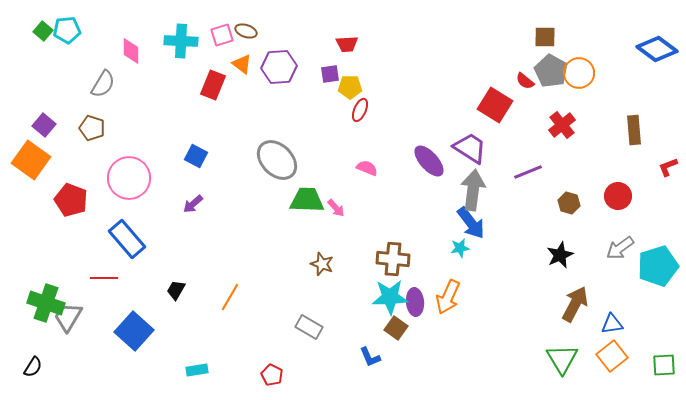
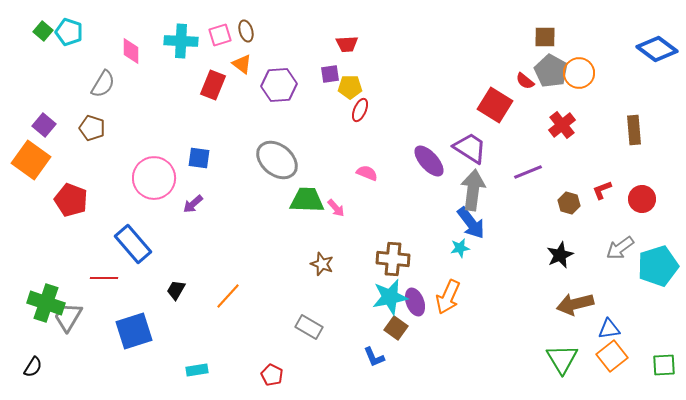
cyan pentagon at (67, 30): moved 2 px right, 2 px down; rotated 24 degrees clockwise
brown ellipse at (246, 31): rotated 55 degrees clockwise
pink square at (222, 35): moved 2 px left
purple hexagon at (279, 67): moved 18 px down
blue square at (196, 156): moved 3 px right, 2 px down; rotated 20 degrees counterclockwise
gray ellipse at (277, 160): rotated 6 degrees counterclockwise
red L-shape at (668, 167): moved 66 px left, 23 px down
pink semicircle at (367, 168): moved 5 px down
pink circle at (129, 178): moved 25 px right
red circle at (618, 196): moved 24 px right, 3 px down
blue rectangle at (127, 239): moved 6 px right, 5 px down
orange line at (230, 297): moved 2 px left, 1 px up; rotated 12 degrees clockwise
cyan star at (390, 297): rotated 9 degrees counterclockwise
purple ellipse at (415, 302): rotated 16 degrees counterclockwise
brown arrow at (575, 304): rotated 132 degrees counterclockwise
blue triangle at (612, 324): moved 3 px left, 5 px down
blue square at (134, 331): rotated 30 degrees clockwise
blue L-shape at (370, 357): moved 4 px right
